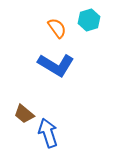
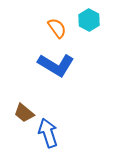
cyan hexagon: rotated 15 degrees counterclockwise
brown trapezoid: moved 1 px up
